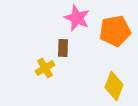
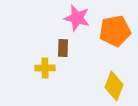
pink star: rotated 8 degrees counterclockwise
yellow cross: rotated 30 degrees clockwise
